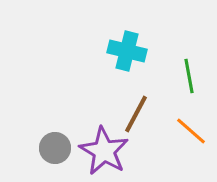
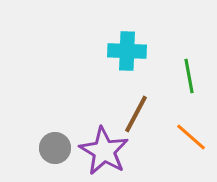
cyan cross: rotated 12 degrees counterclockwise
orange line: moved 6 px down
